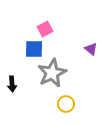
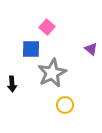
pink square: moved 2 px right, 2 px up; rotated 21 degrees counterclockwise
blue square: moved 3 px left
yellow circle: moved 1 px left, 1 px down
